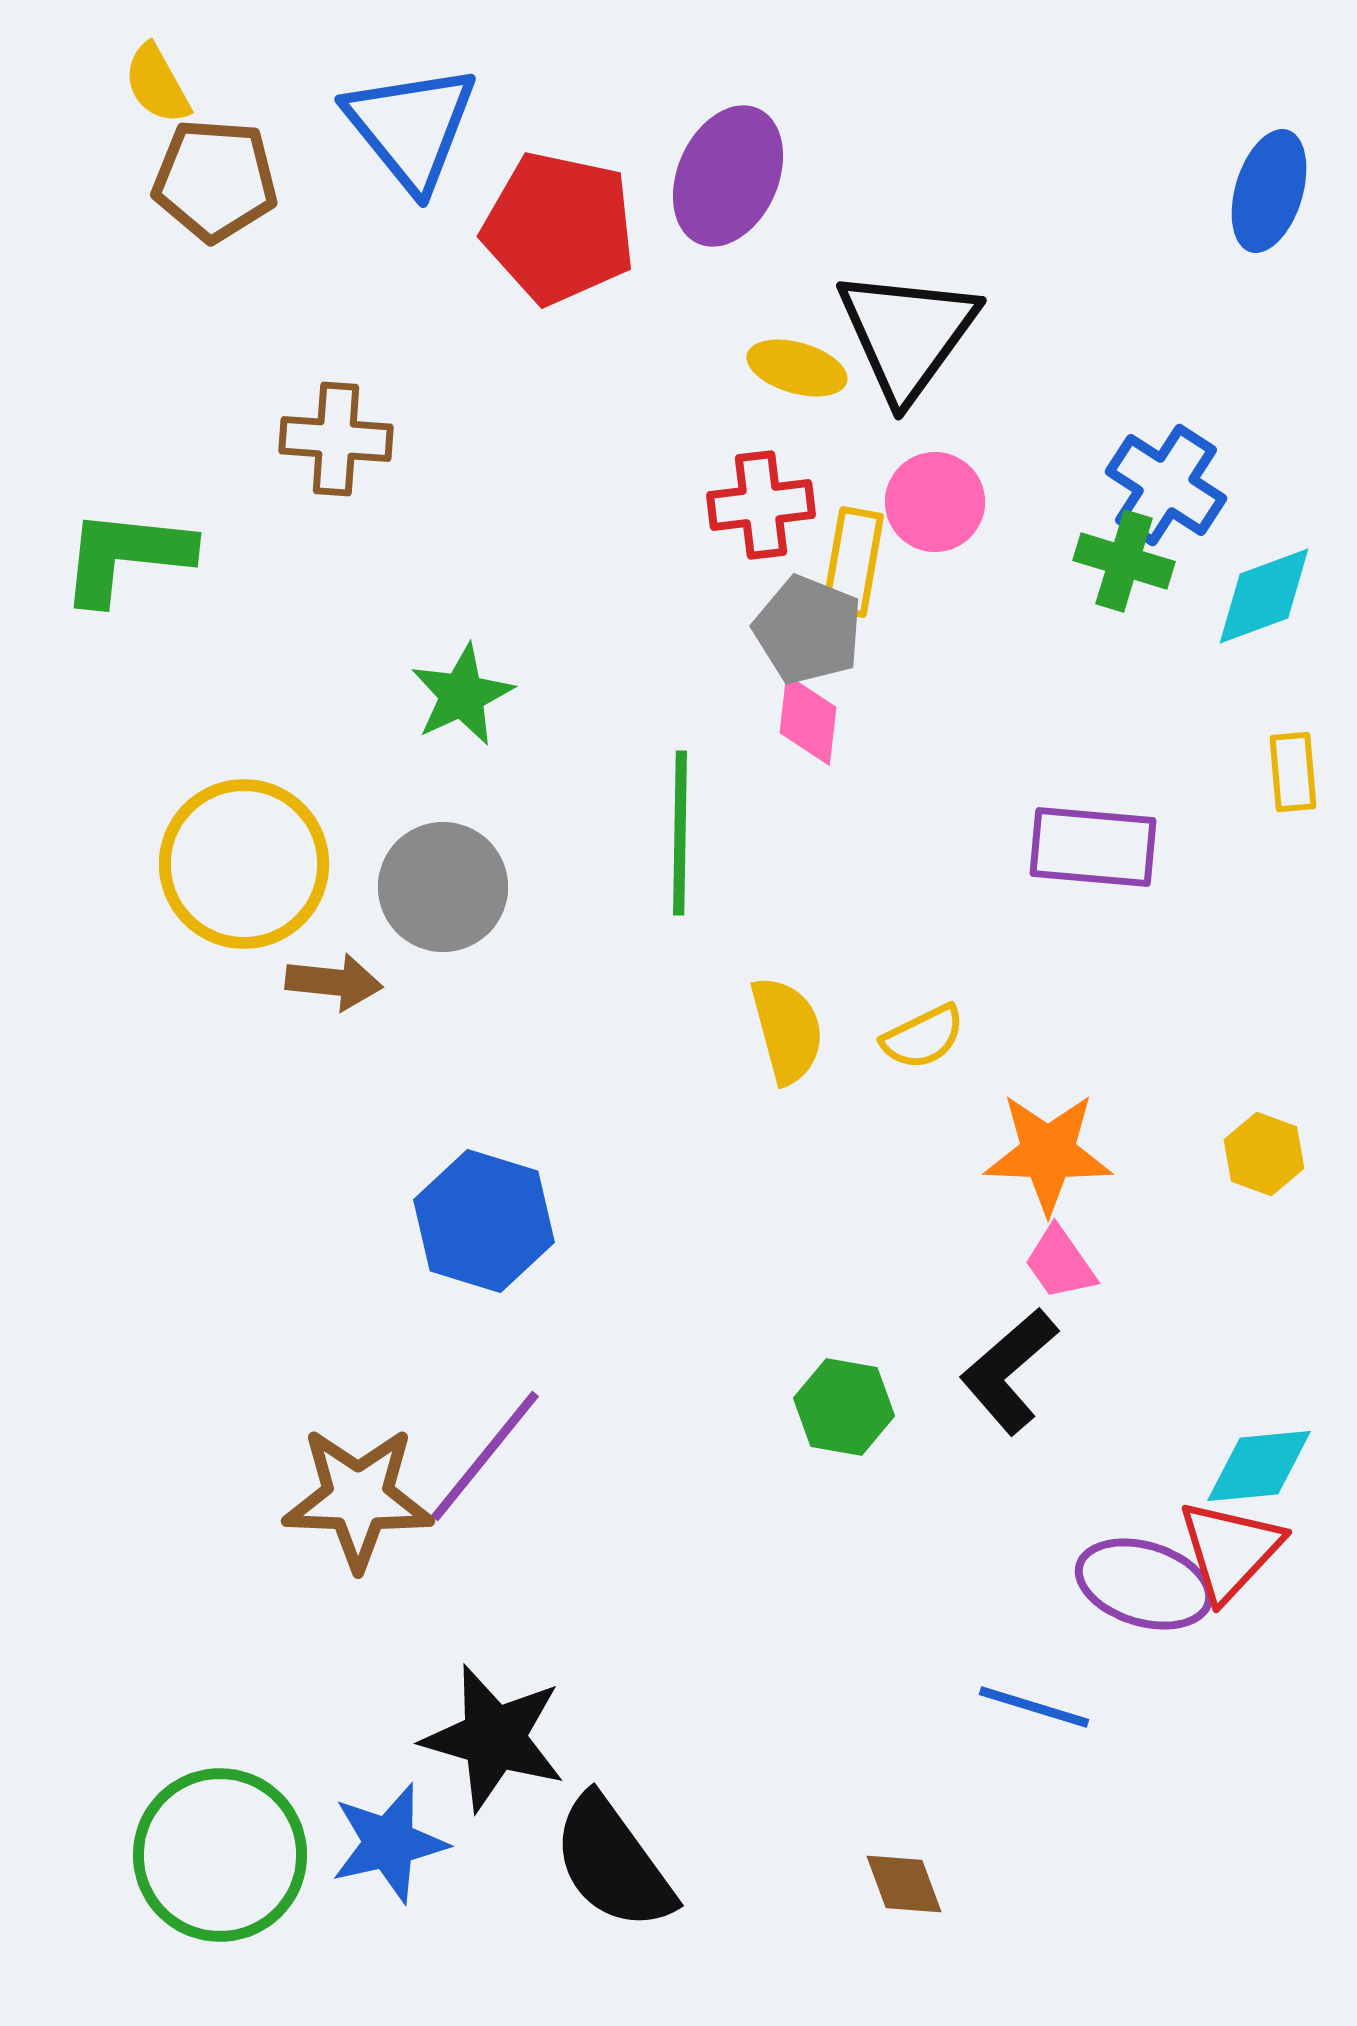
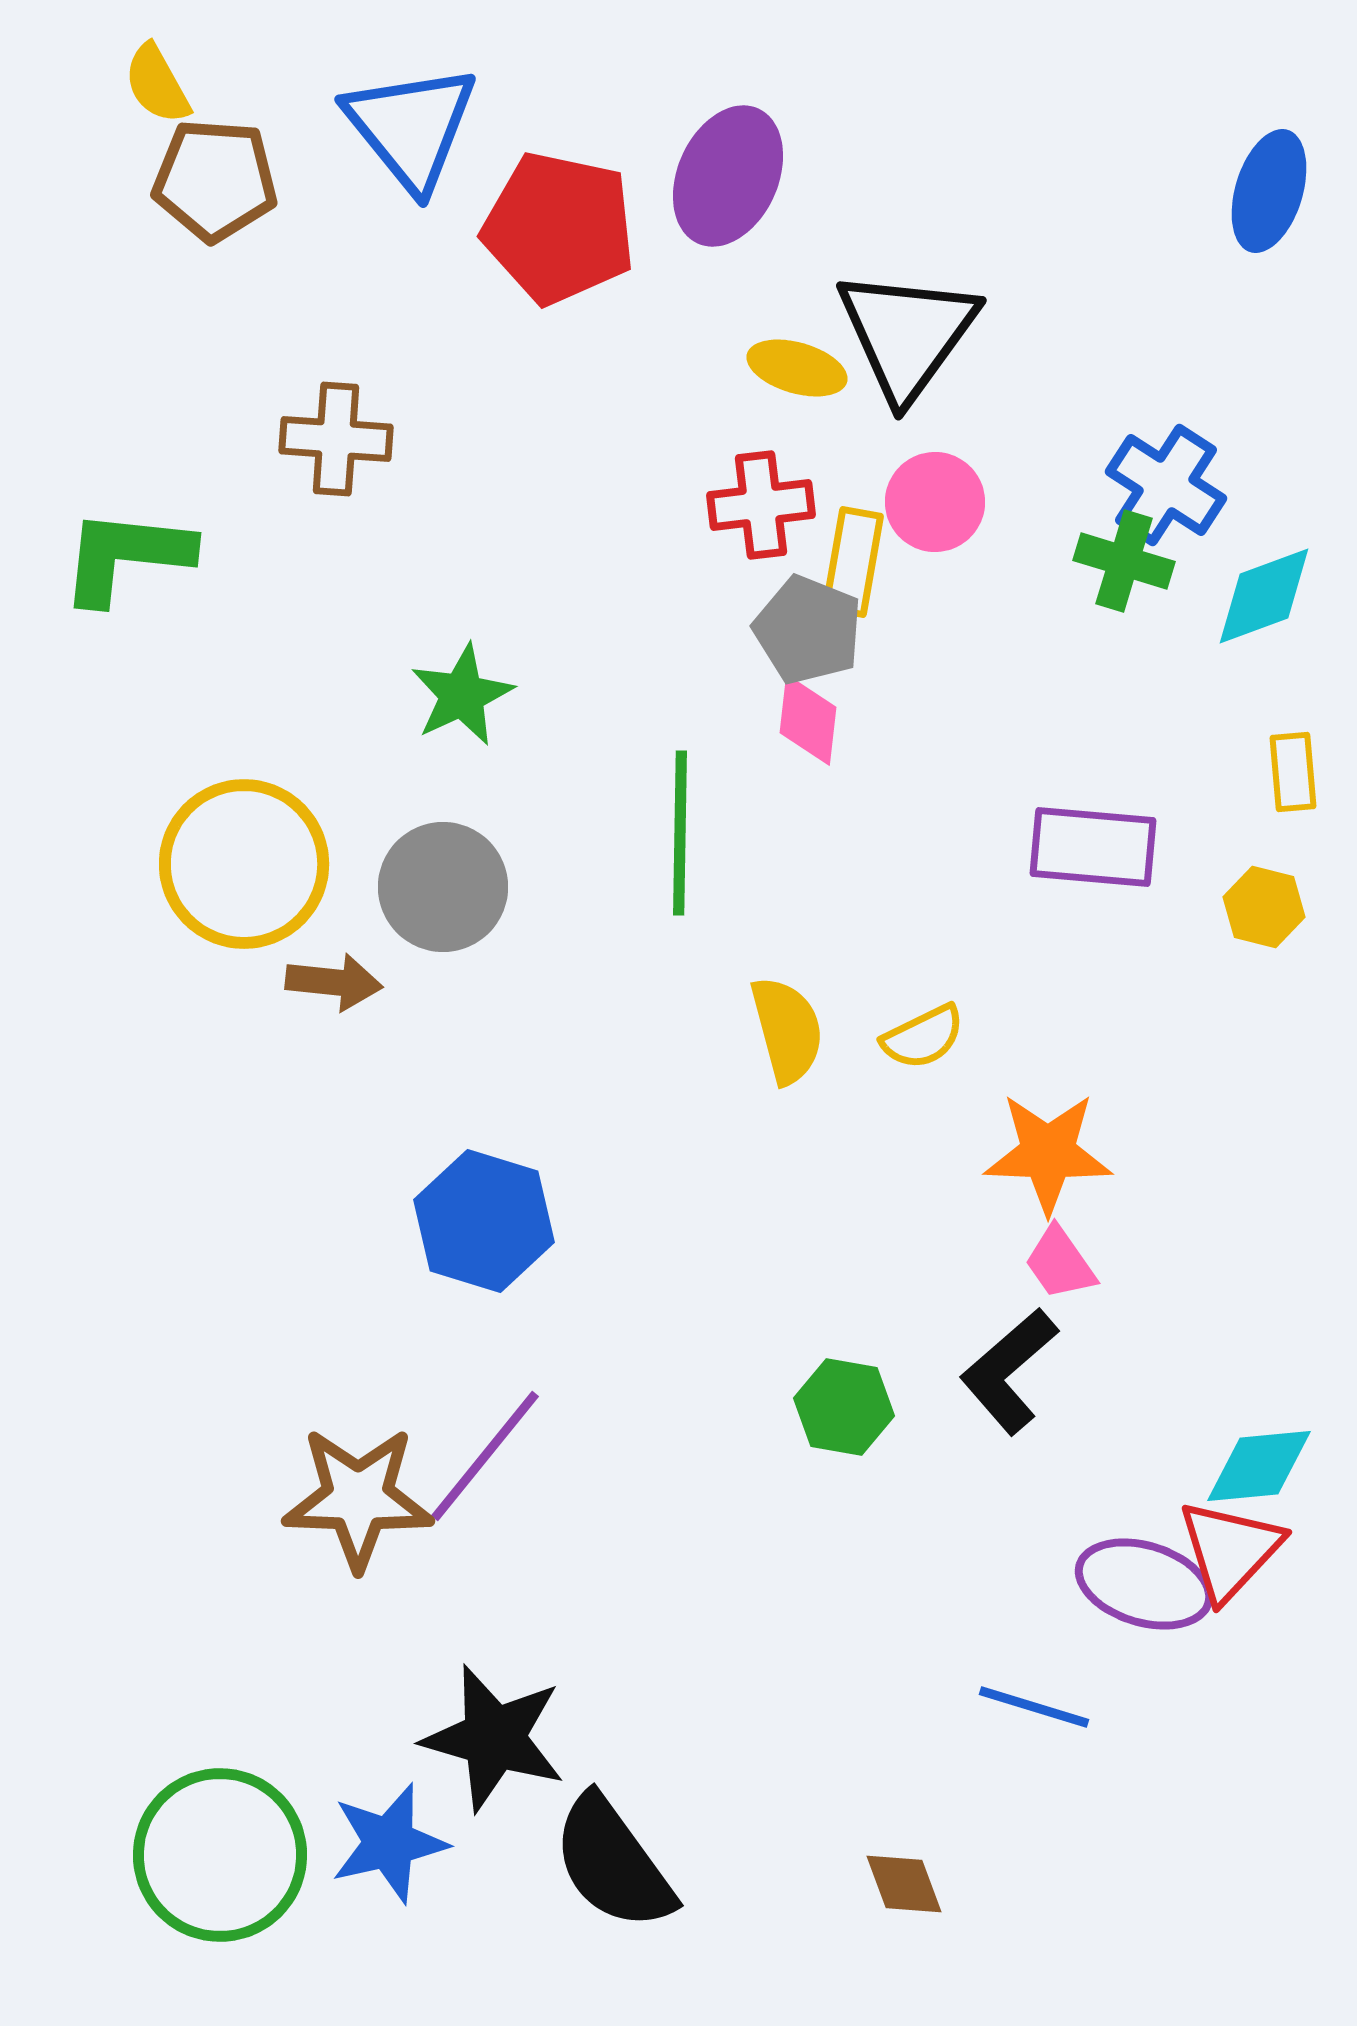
yellow hexagon at (1264, 1154): moved 247 px up; rotated 6 degrees counterclockwise
